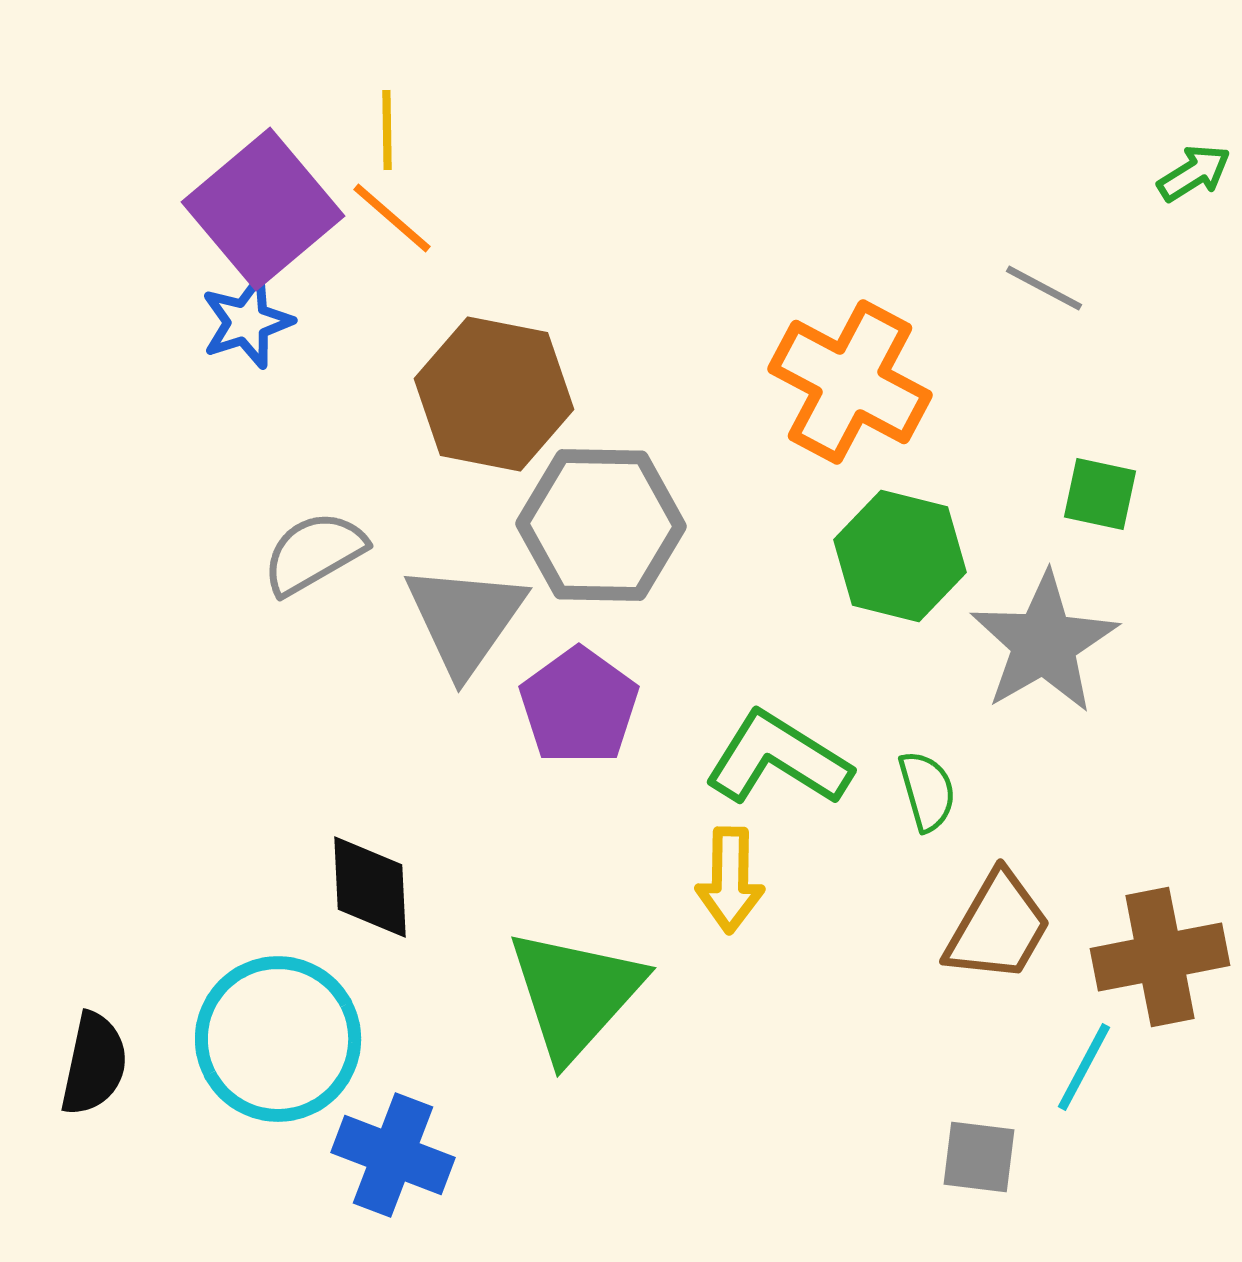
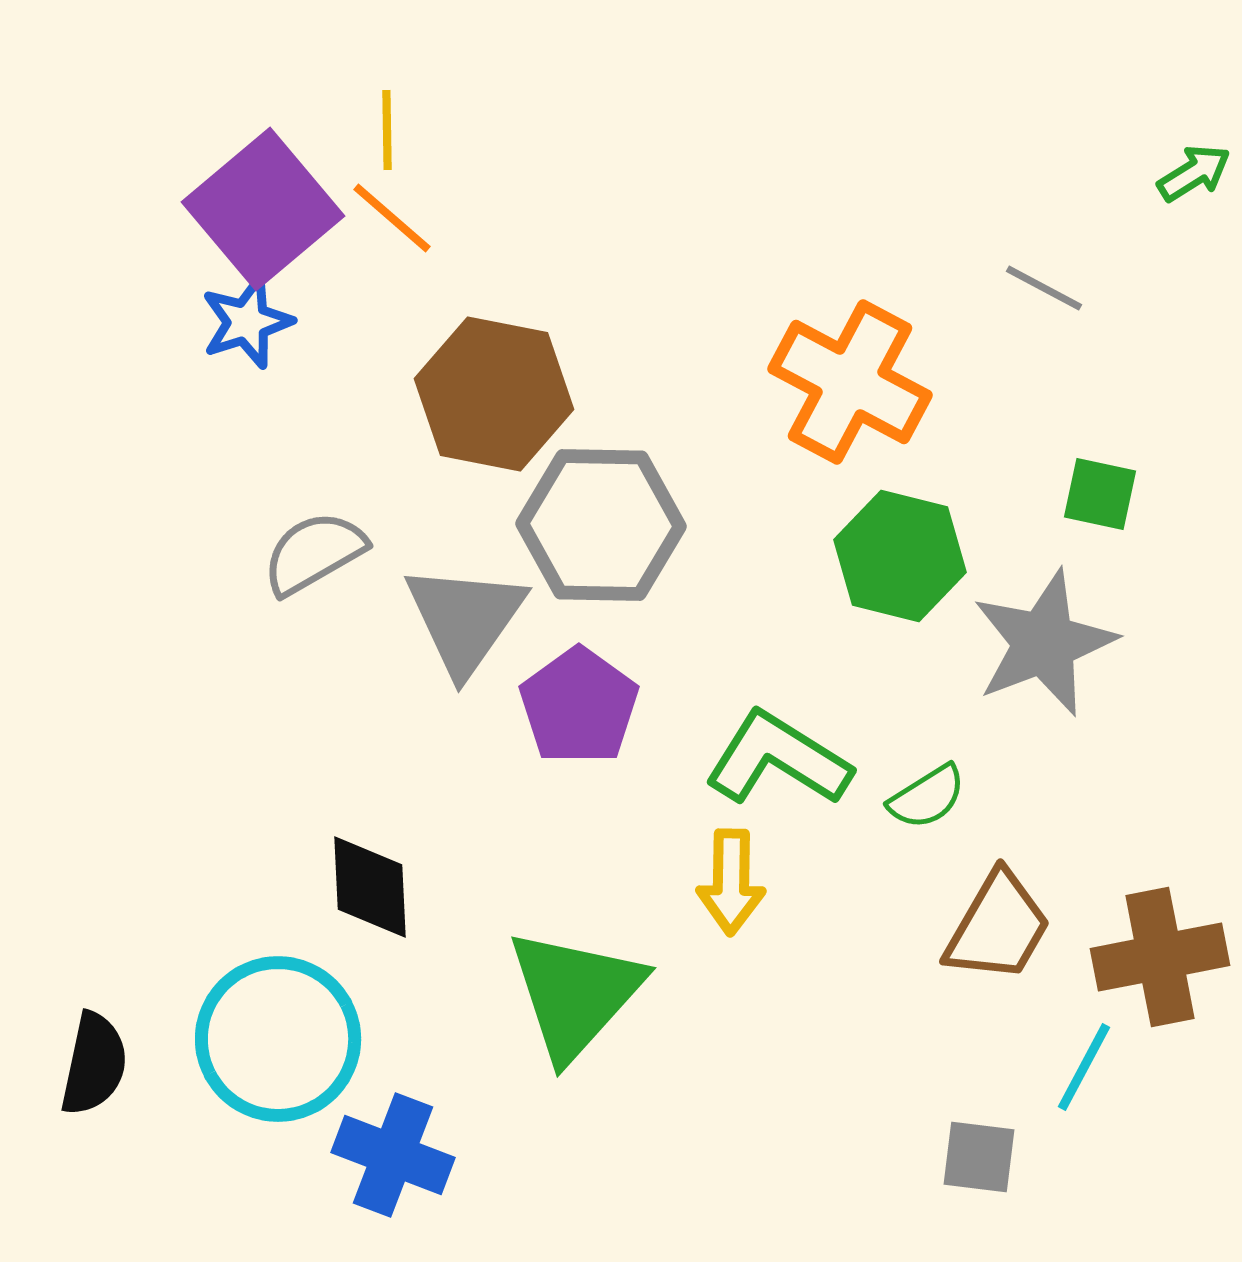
gray star: rotated 9 degrees clockwise
green semicircle: moved 6 px down; rotated 74 degrees clockwise
yellow arrow: moved 1 px right, 2 px down
